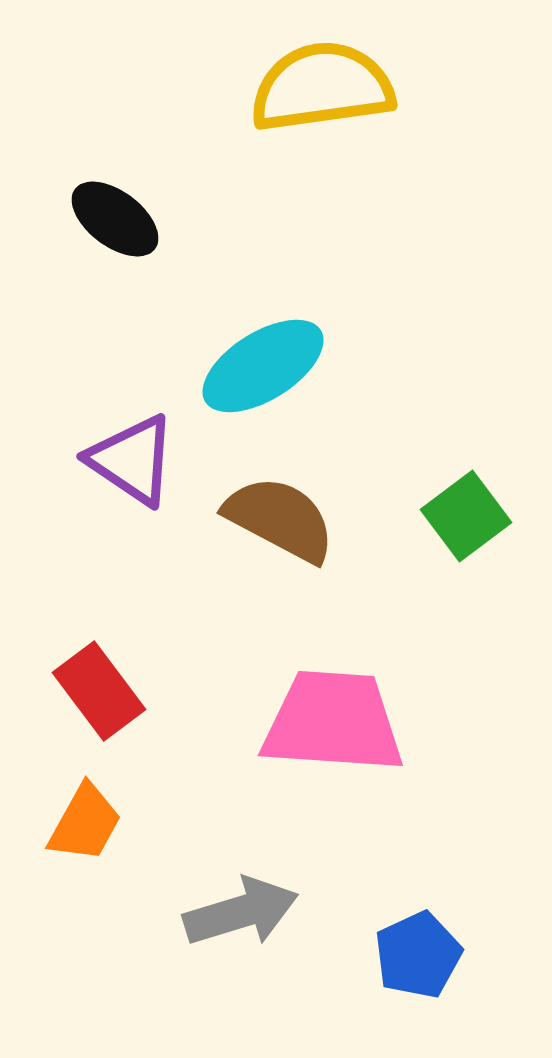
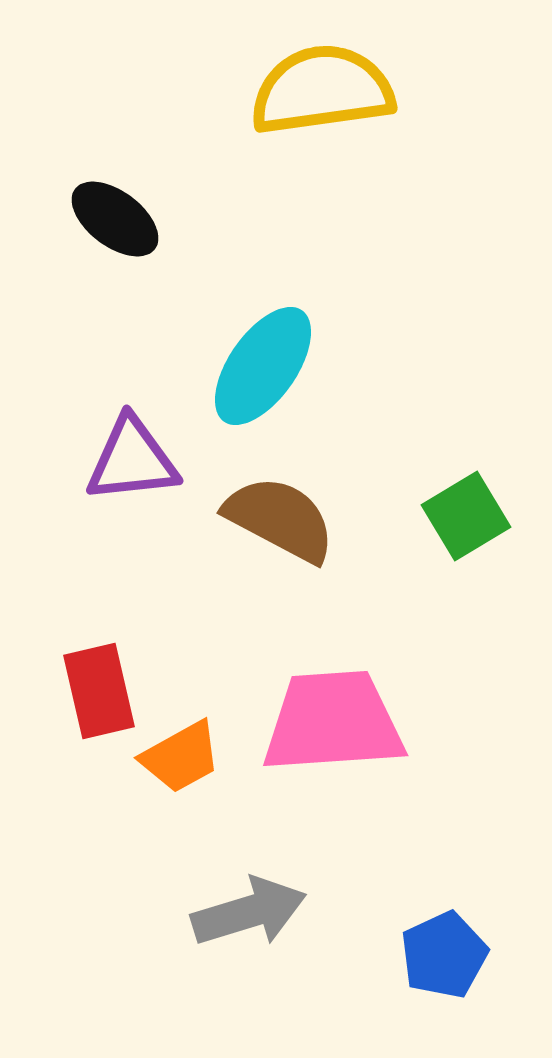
yellow semicircle: moved 3 px down
cyan ellipse: rotated 23 degrees counterclockwise
purple triangle: rotated 40 degrees counterclockwise
green square: rotated 6 degrees clockwise
red rectangle: rotated 24 degrees clockwise
pink trapezoid: rotated 8 degrees counterclockwise
orange trapezoid: moved 96 px right, 66 px up; rotated 32 degrees clockwise
gray arrow: moved 8 px right
blue pentagon: moved 26 px right
